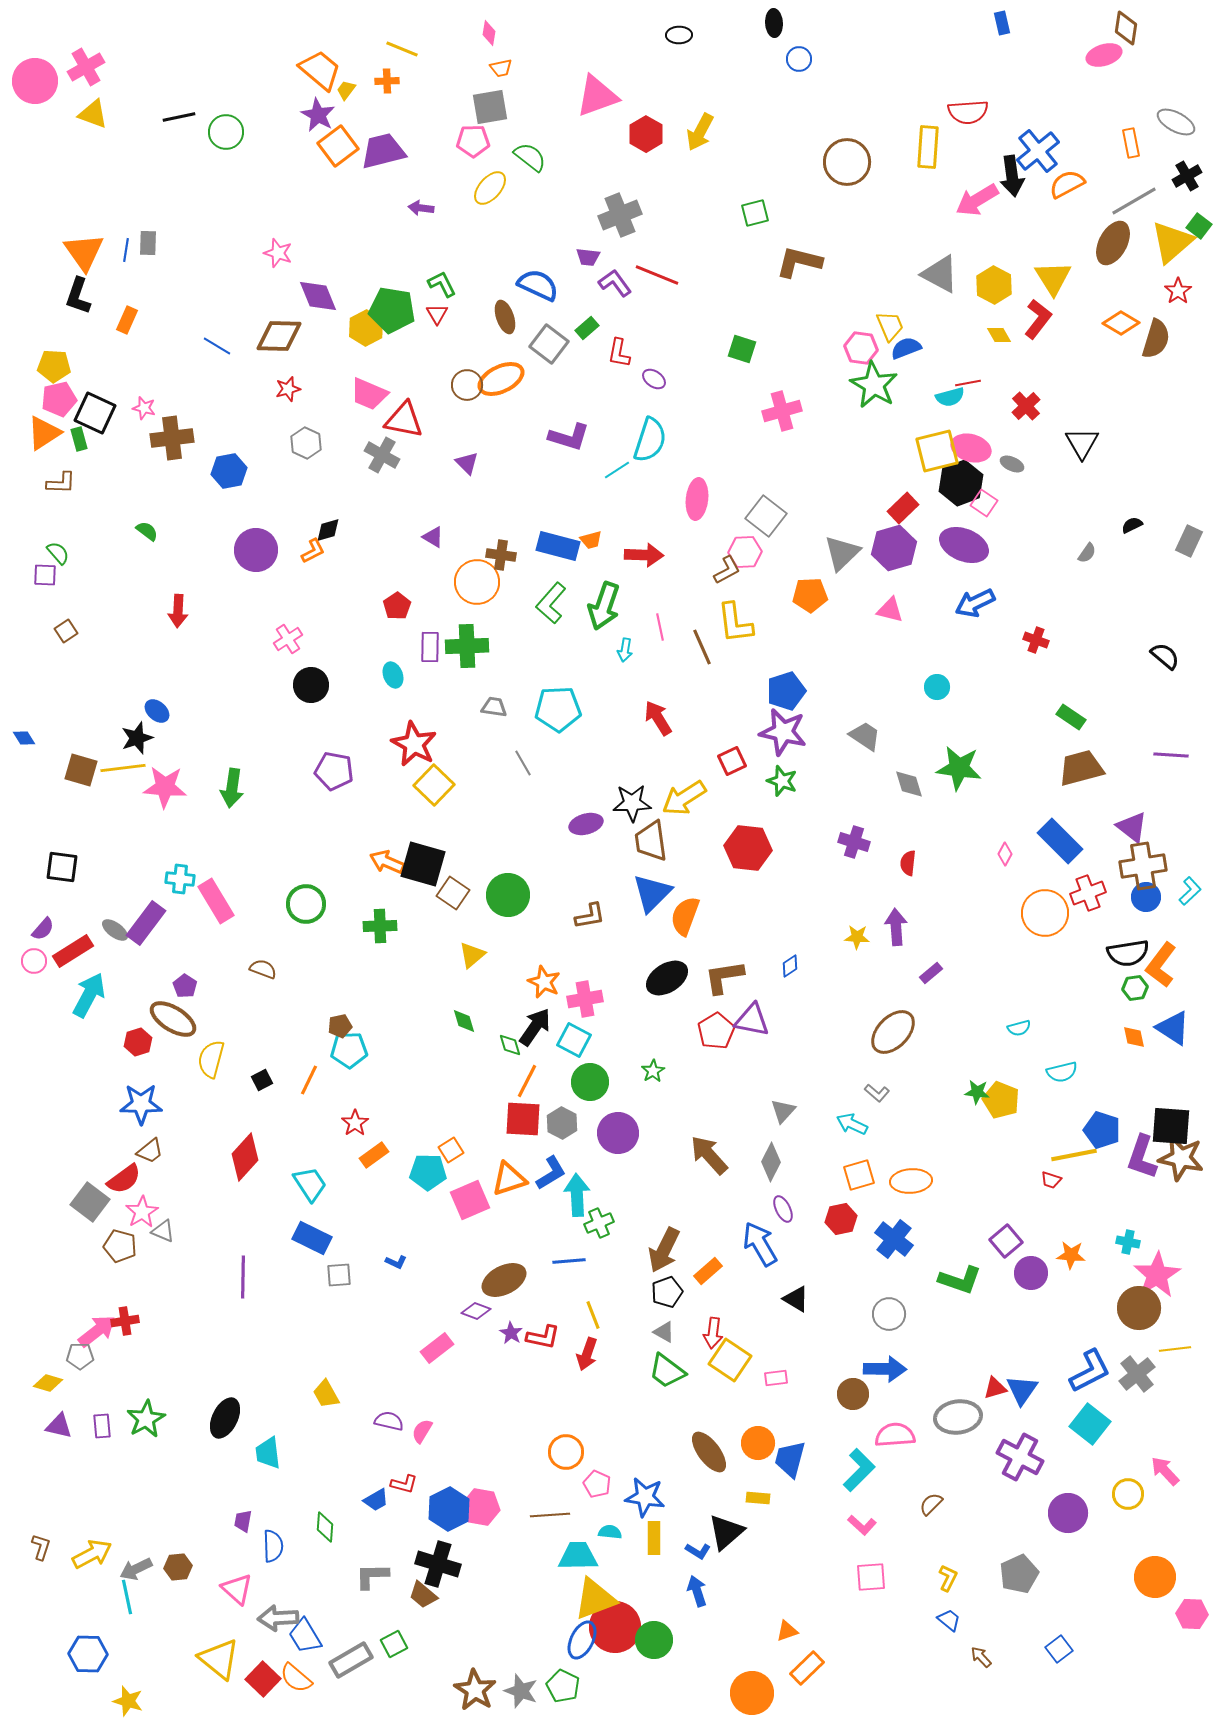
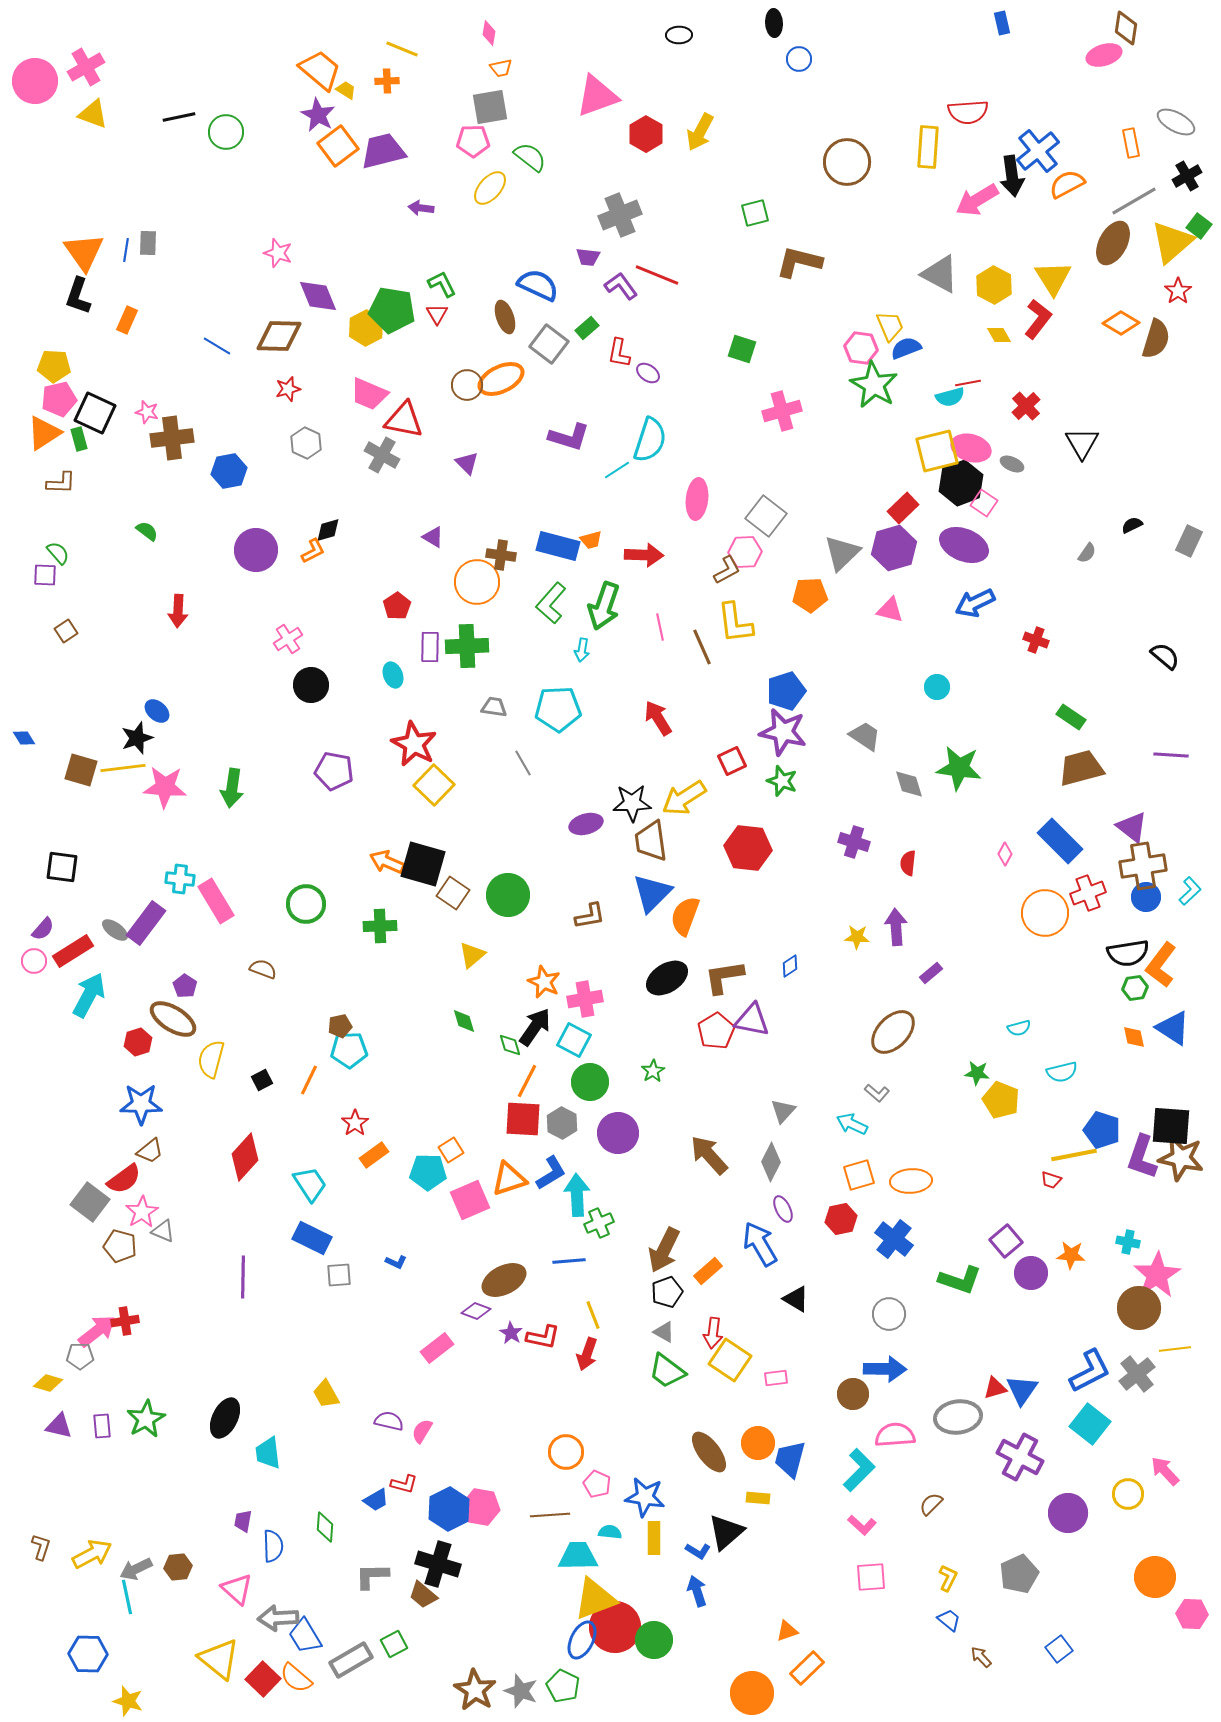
yellow trapezoid at (346, 90): rotated 85 degrees clockwise
purple L-shape at (615, 283): moved 6 px right, 3 px down
purple ellipse at (654, 379): moved 6 px left, 6 px up
pink star at (144, 408): moved 3 px right, 4 px down
cyan arrow at (625, 650): moved 43 px left
green star at (977, 1092): moved 19 px up
